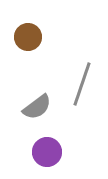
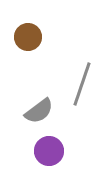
gray semicircle: moved 2 px right, 4 px down
purple circle: moved 2 px right, 1 px up
